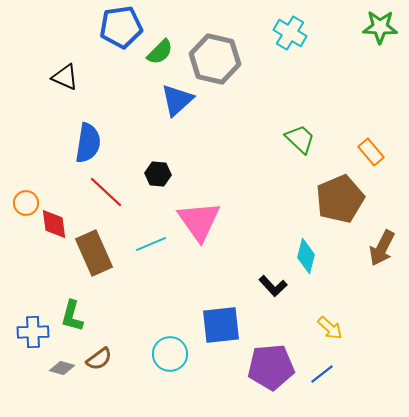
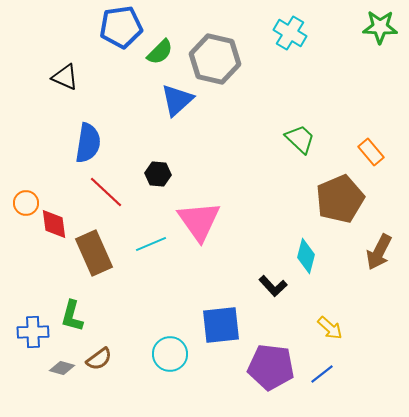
brown arrow: moved 3 px left, 4 px down
purple pentagon: rotated 12 degrees clockwise
